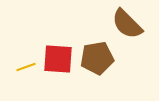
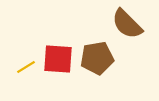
yellow line: rotated 12 degrees counterclockwise
